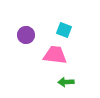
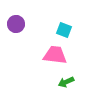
purple circle: moved 10 px left, 11 px up
green arrow: rotated 21 degrees counterclockwise
